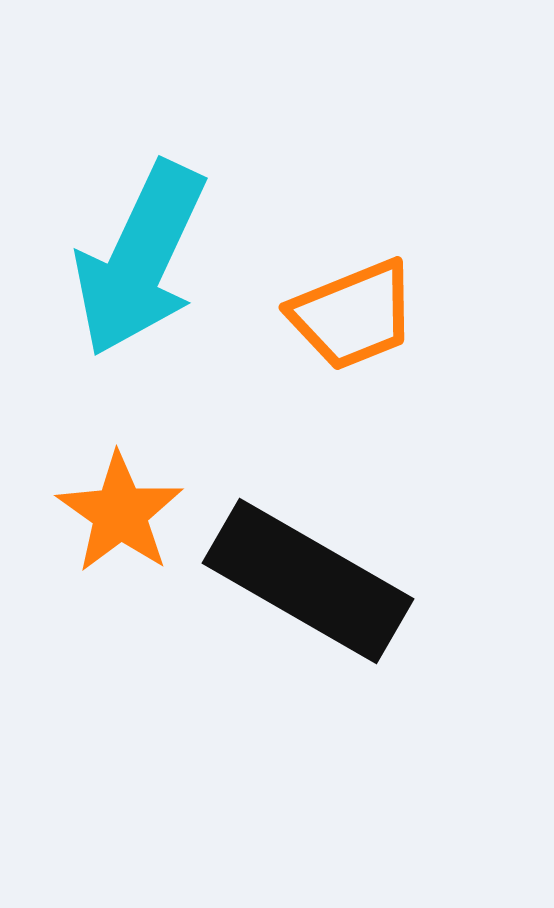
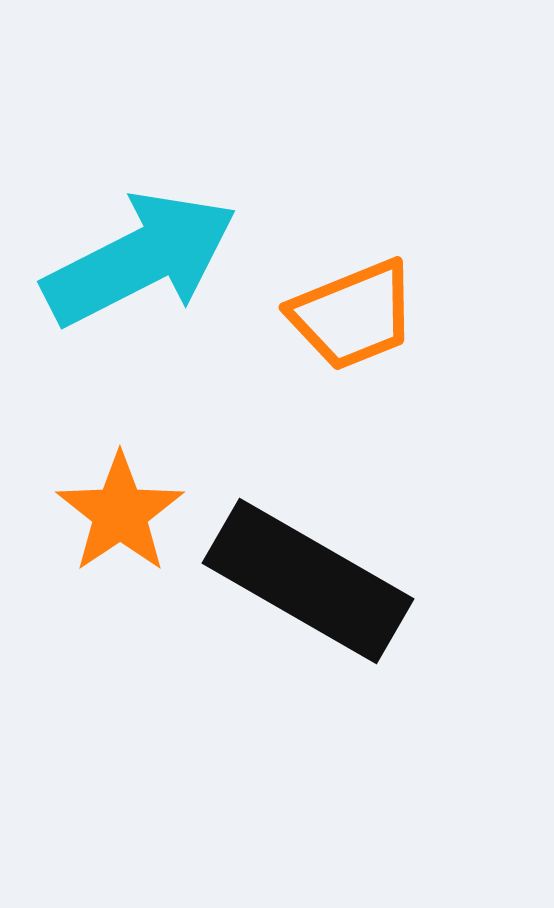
cyan arrow: rotated 142 degrees counterclockwise
orange star: rotated 3 degrees clockwise
